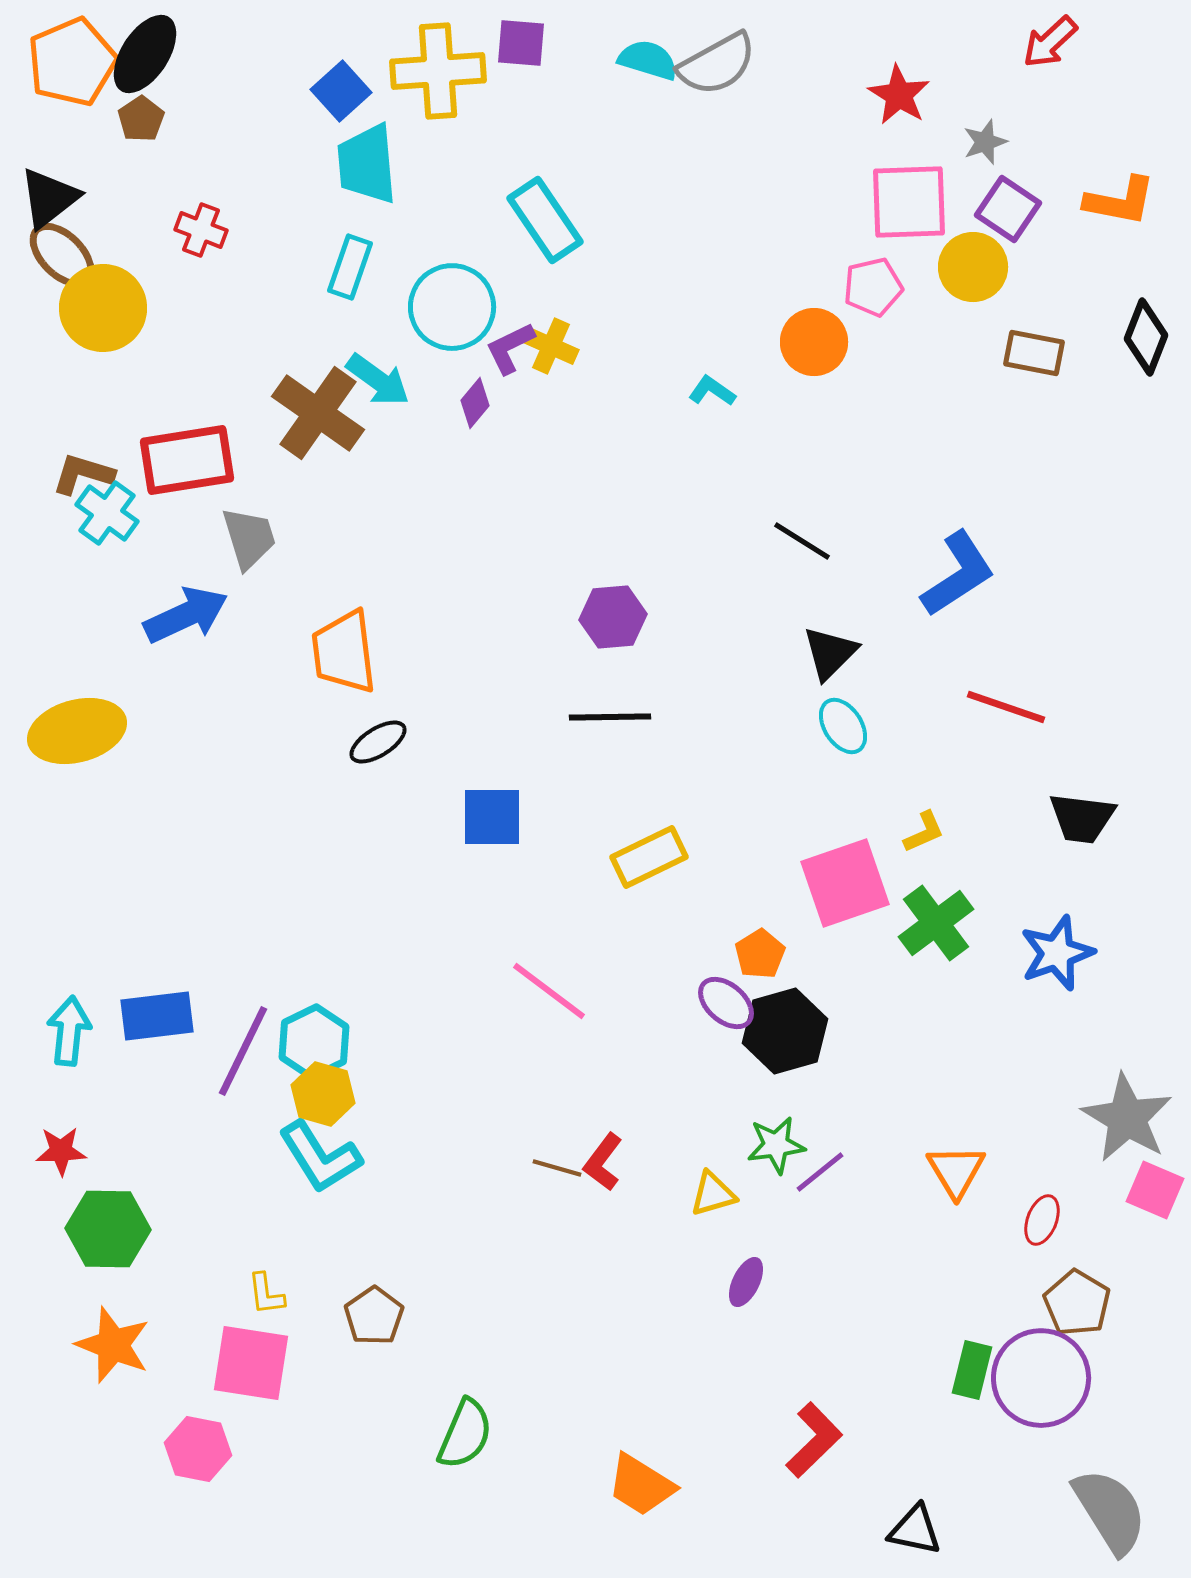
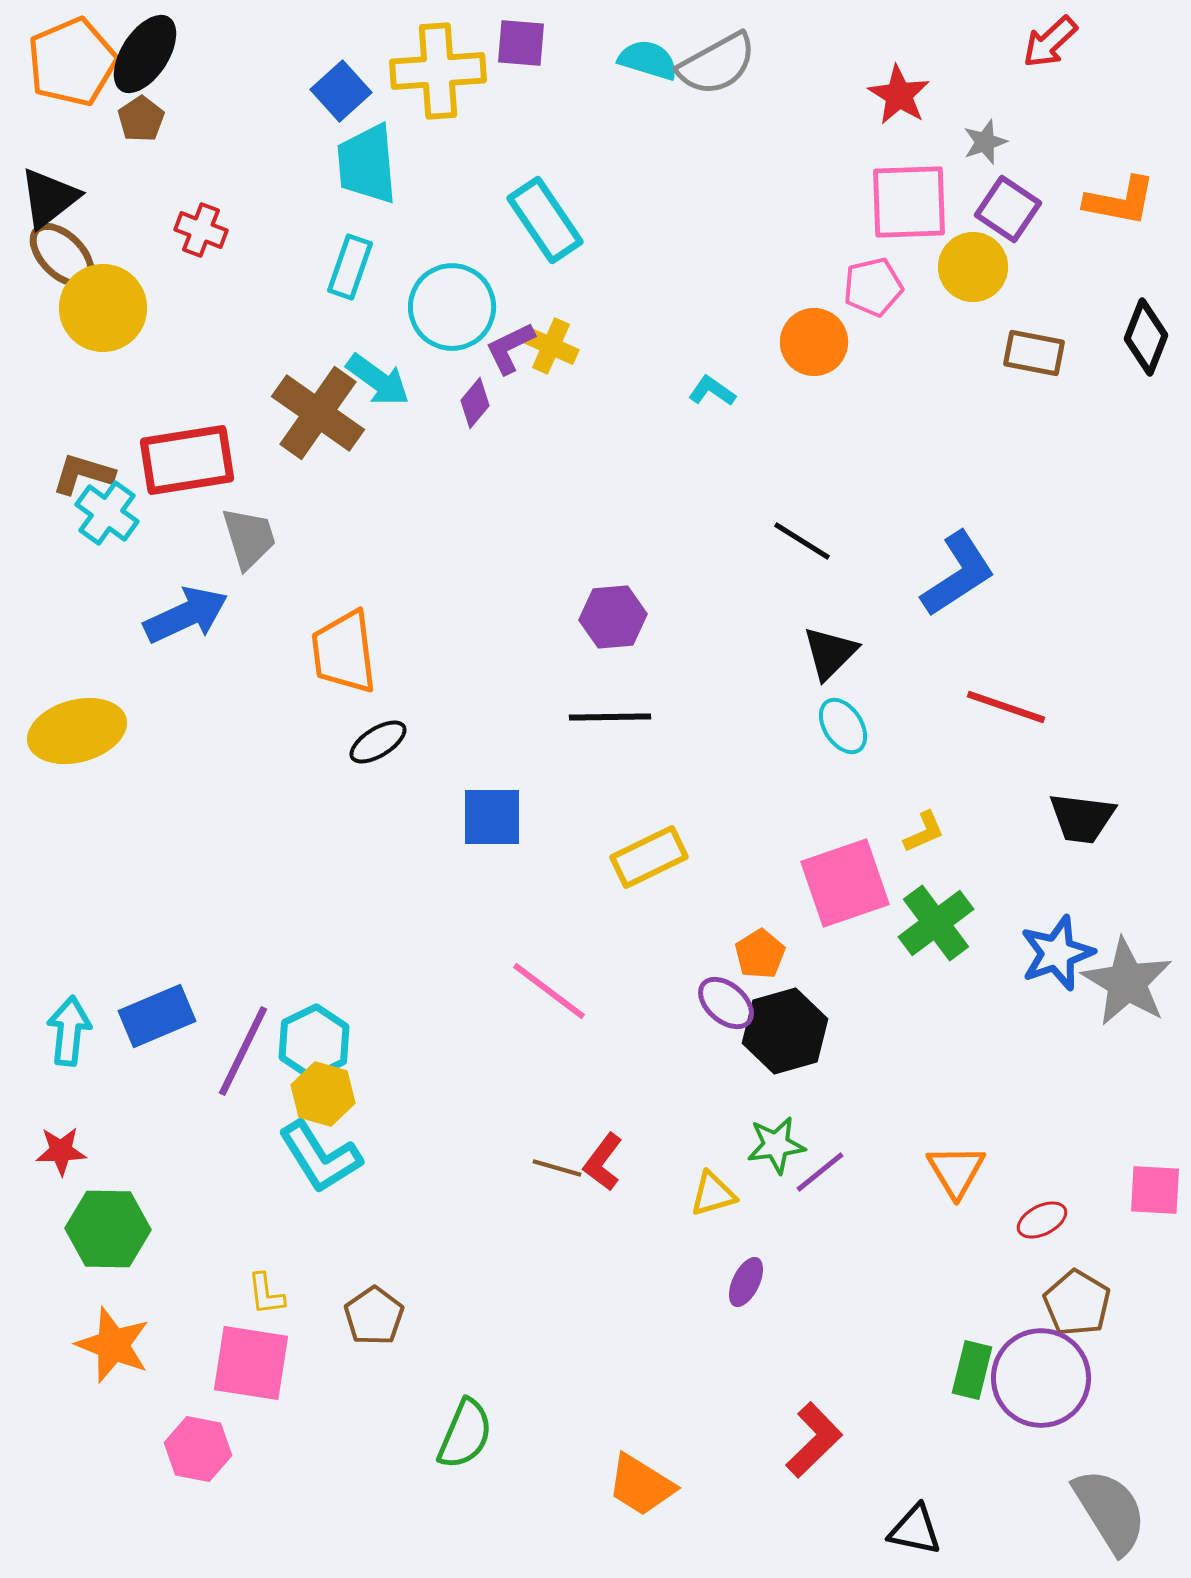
blue rectangle at (157, 1016): rotated 16 degrees counterclockwise
gray star at (1127, 1118): moved 136 px up
pink square at (1155, 1190): rotated 20 degrees counterclockwise
red ellipse at (1042, 1220): rotated 42 degrees clockwise
